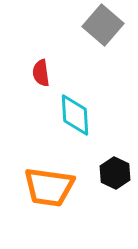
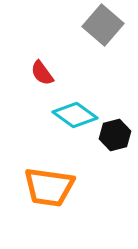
red semicircle: moved 1 px right; rotated 28 degrees counterclockwise
cyan diamond: rotated 51 degrees counterclockwise
black hexagon: moved 38 px up; rotated 20 degrees clockwise
